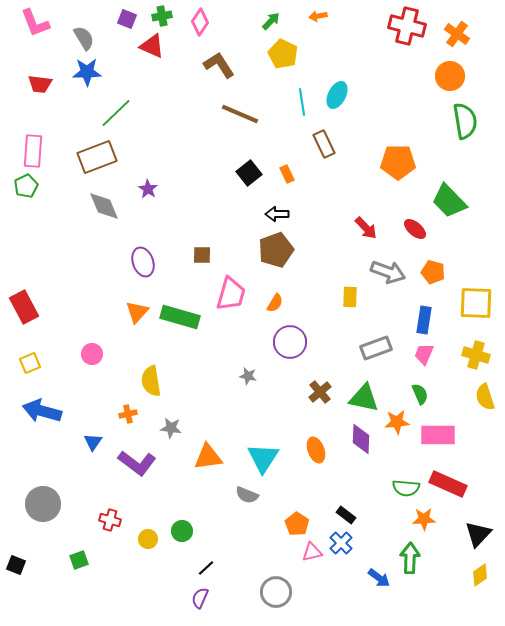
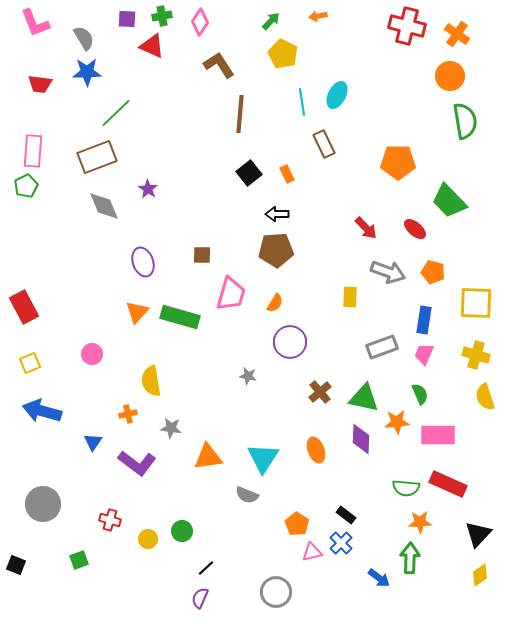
purple square at (127, 19): rotated 18 degrees counterclockwise
brown line at (240, 114): rotated 72 degrees clockwise
brown pentagon at (276, 250): rotated 16 degrees clockwise
gray rectangle at (376, 348): moved 6 px right, 1 px up
orange star at (424, 519): moved 4 px left, 3 px down
